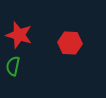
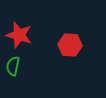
red hexagon: moved 2 px down
